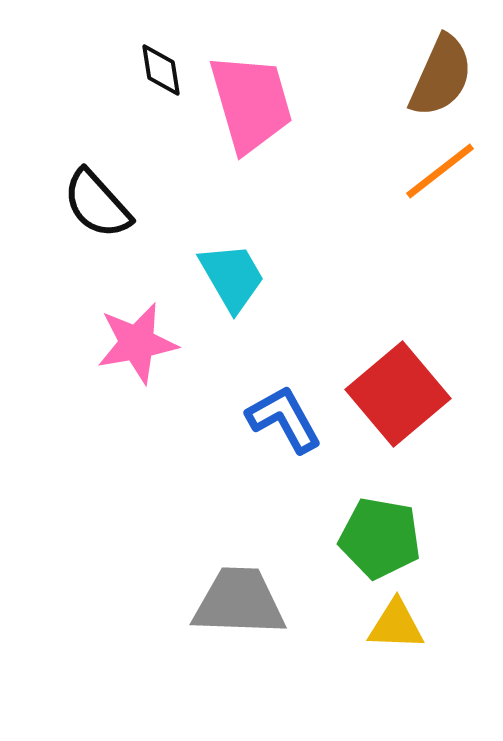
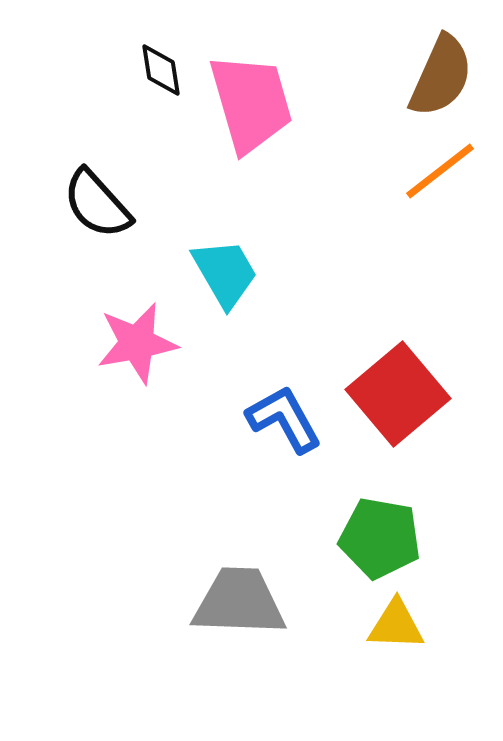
cyan trapezoid: moved 7 px left, 4 px up
